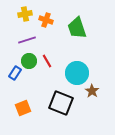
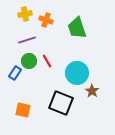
orange square: moved 2 px down; rotated 35 degrees clockwise
